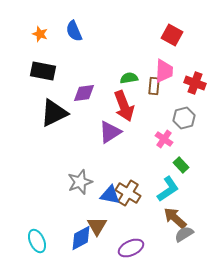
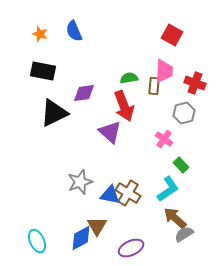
gray hexagon: moved 5 px up
purple triangle: rotated 45 degrees counterclockwise
